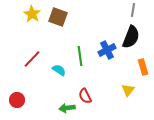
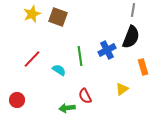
yellow star: rotated 18 degrees clockwise
yellow triangle: moved 6 px left, 1 px up; rotated 16 degrees clockwise
